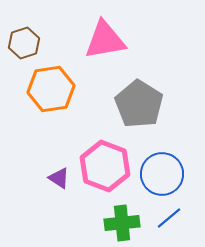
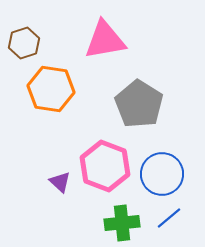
orange hexagon: rotated 18 degrees clockwise
purple triangle: moved 1 px right, 4 px down; rotated 10 degrees clockwise
